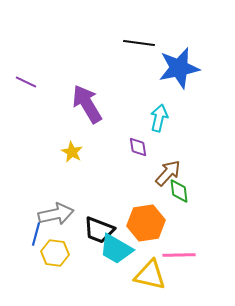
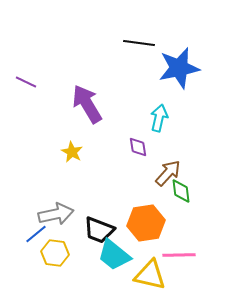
green diamond: moved 2 px right
blue line: rotated 35 degrees clockwise
cyan trapezoid: moved 2 px left, 6 px down; rotated 9 degrees clockwise
